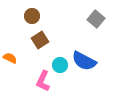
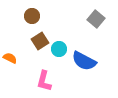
brown square: moved 1 px down
cyan circle: moved 1 px left, 16 px up
pink L-shape: moved 1 px right; rotated 10 degrees counterclockwise
